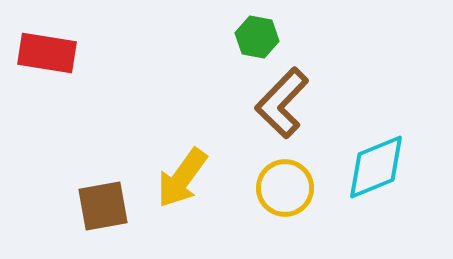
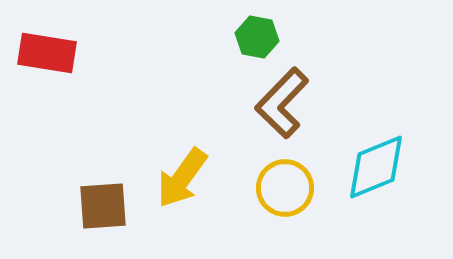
brown square: rotated 6 degrees clockwise
